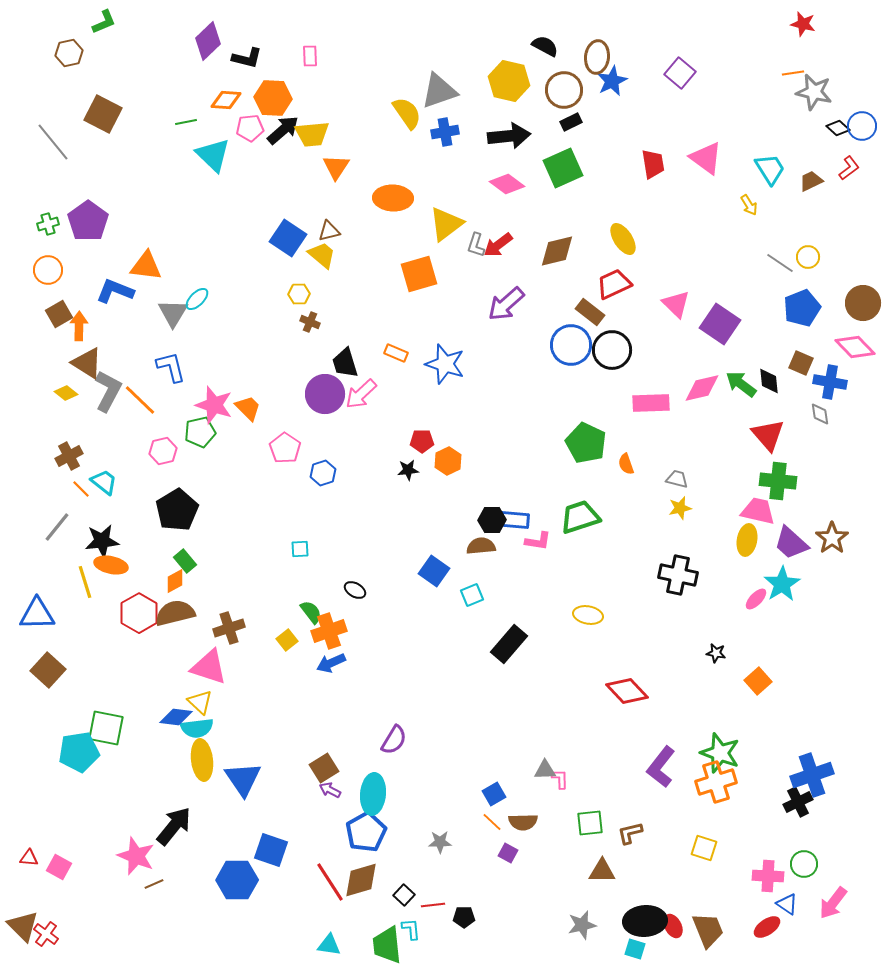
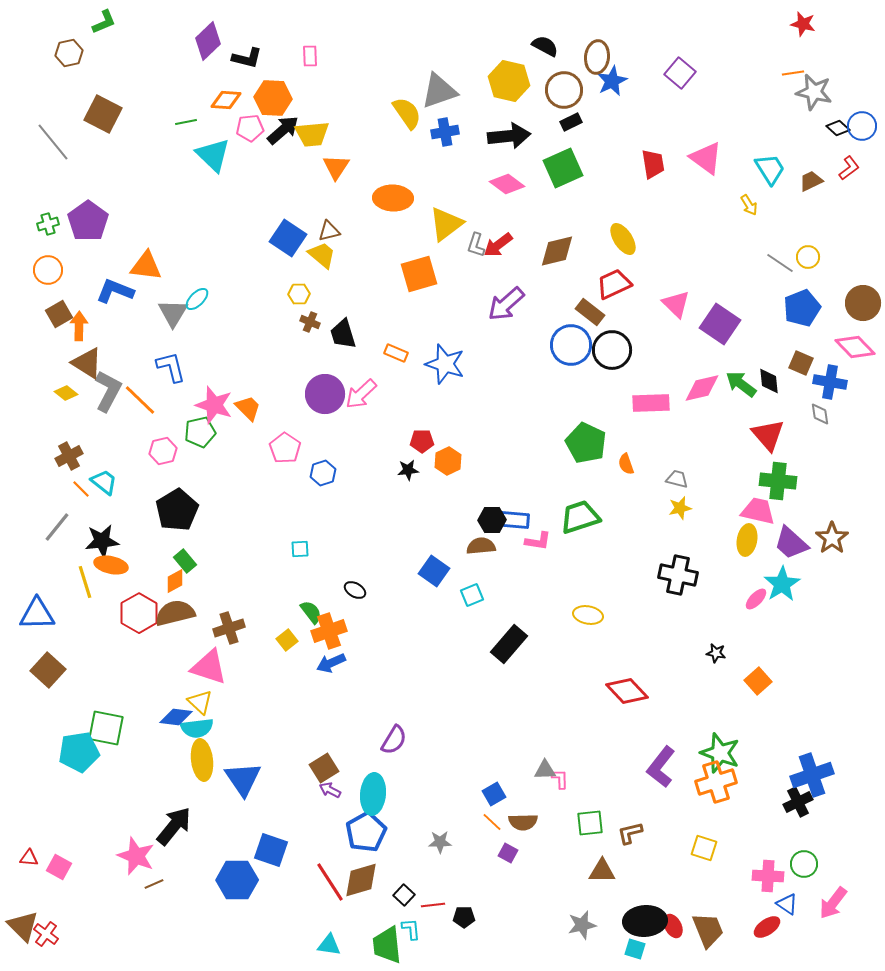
black trapezoid at (345, 363): moved 2 px left, 29 px up
